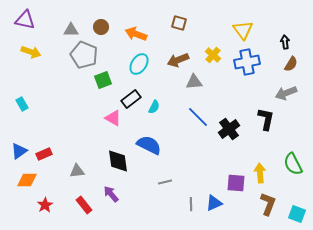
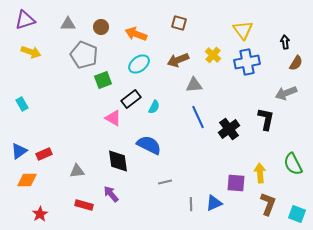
purple triangle at (25, 20): rotated 30 degrees counterclockwise
gray triangle at (71, 30): moved 3 px left, 6 px up
cyan ellipse at (139, 64): rotated 20 degrees clockwise
brown semicircle at (291, 64): moved 5 px right, 1 px up
gray triangle at (194, 82): moved 3 px down
blue line at (198, 117): rotated 20 degrees clockwise
red star at (45, 205): moved 5 px left, 9 px down
red rectangle at (84, 205): rotated 36 degrees counterclockwise
